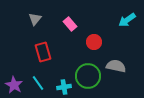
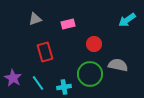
gray triangle: rotated 32 degrees clockwise
pink rectangle: moved 2 px left; rotated 64 degrees counterclockwise
red circle: moved 2 px down
red rectangle: moved 2 px right
gray semicircle: moved 2 px right, 1 px up
green circle: moved 2 px right, 2 px up
purple star: moved 1 px left, 7 px up
